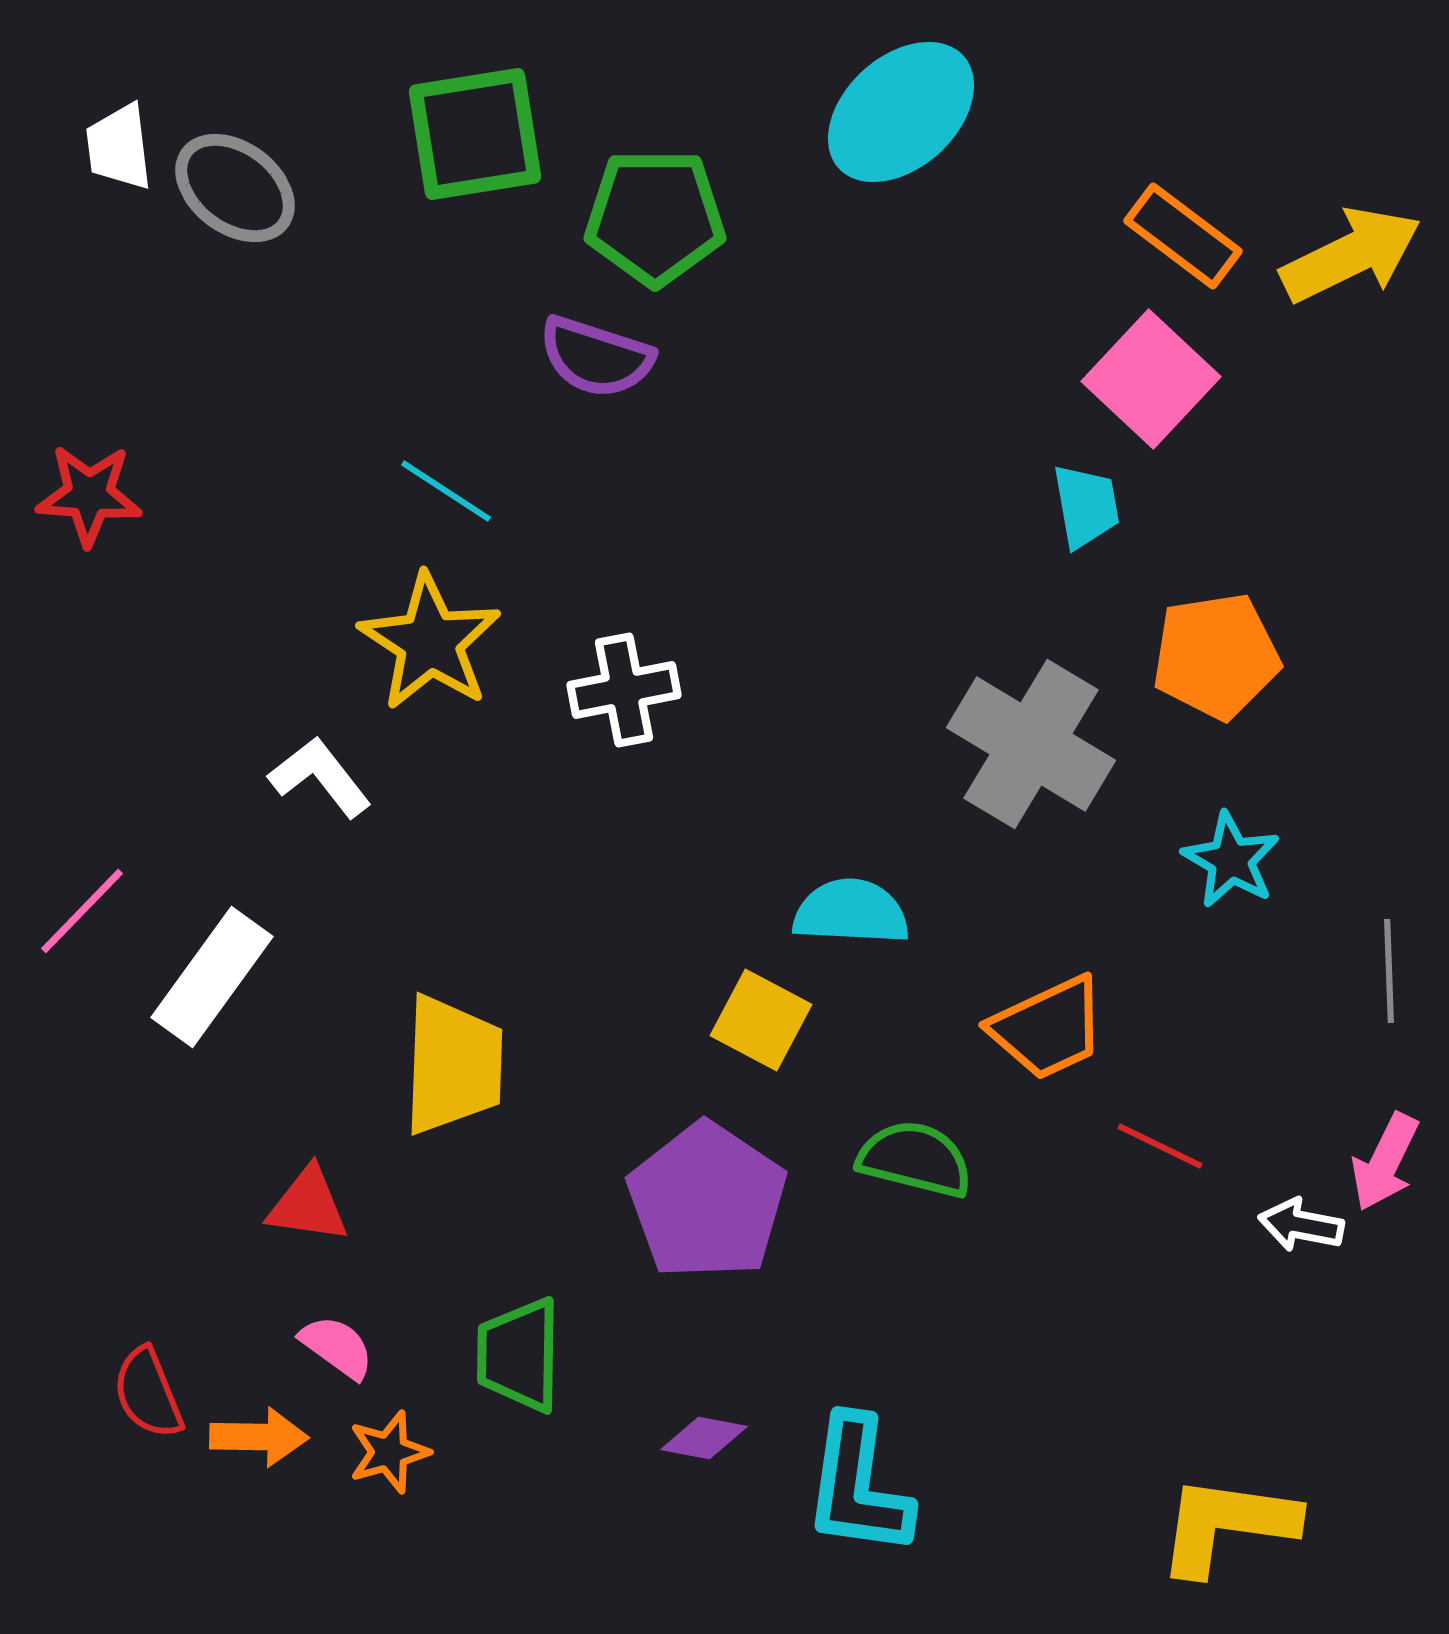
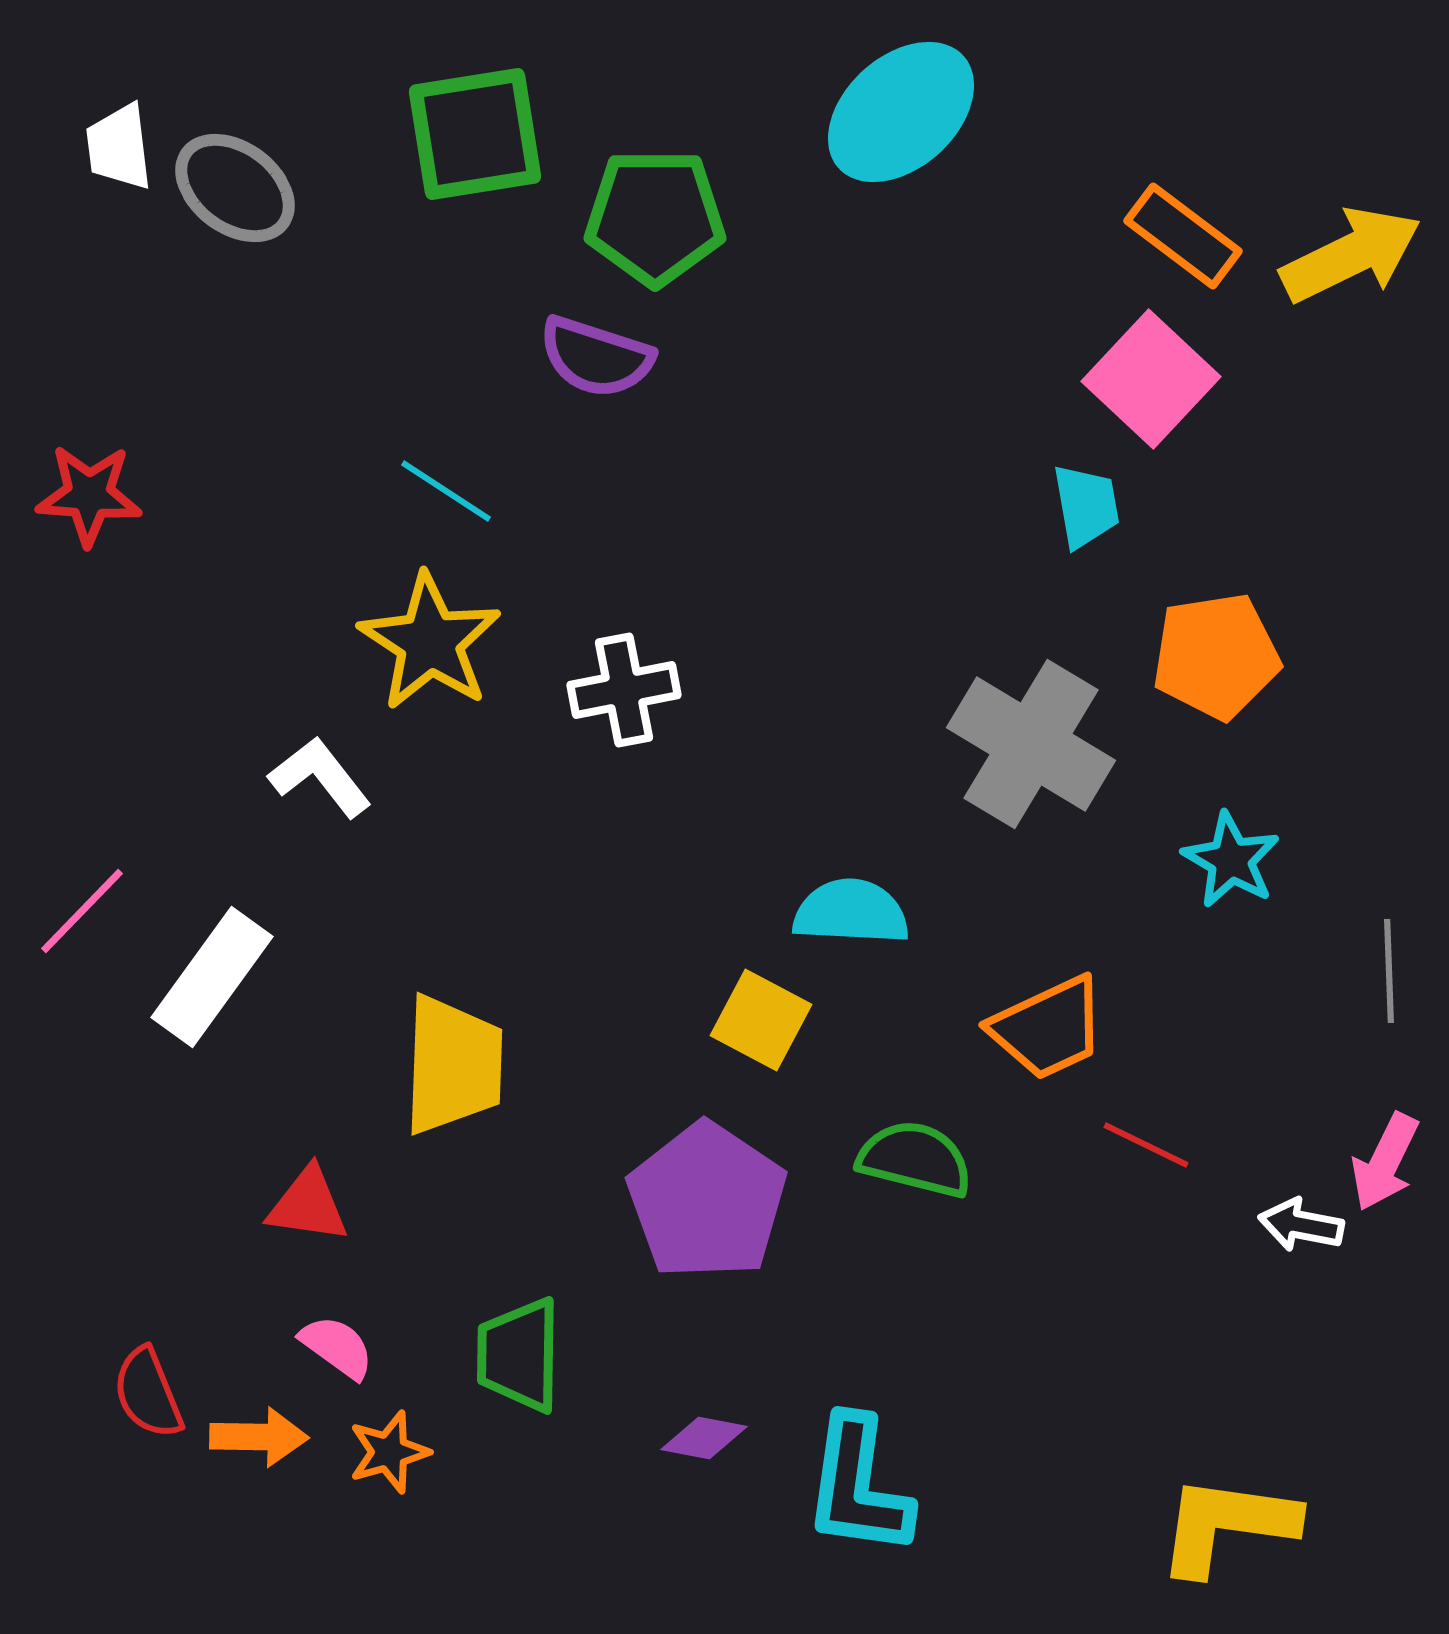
red line: moved 14 px left, 1 px up
